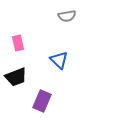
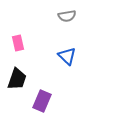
blue triangle: moved 8 px right, 4 px up
black trapezoid: moved 1 px right, 2 px down; rotated 50 degrees counterclockwise
